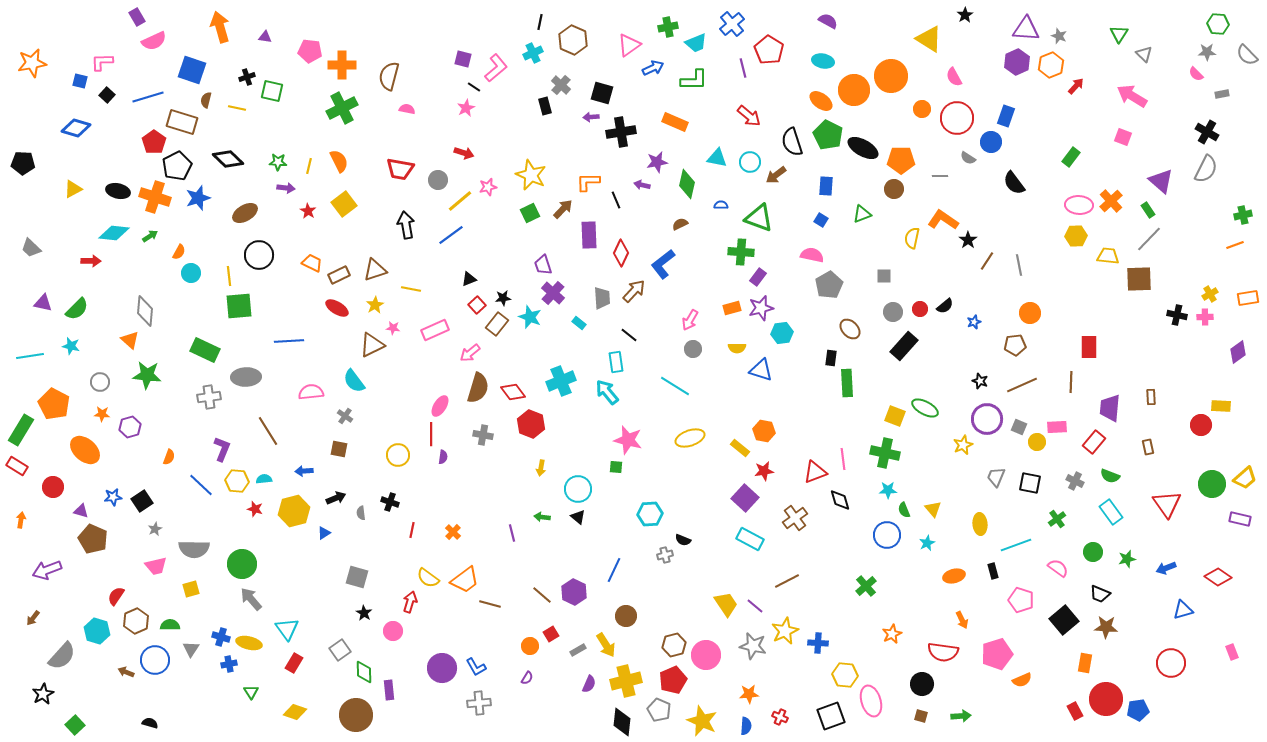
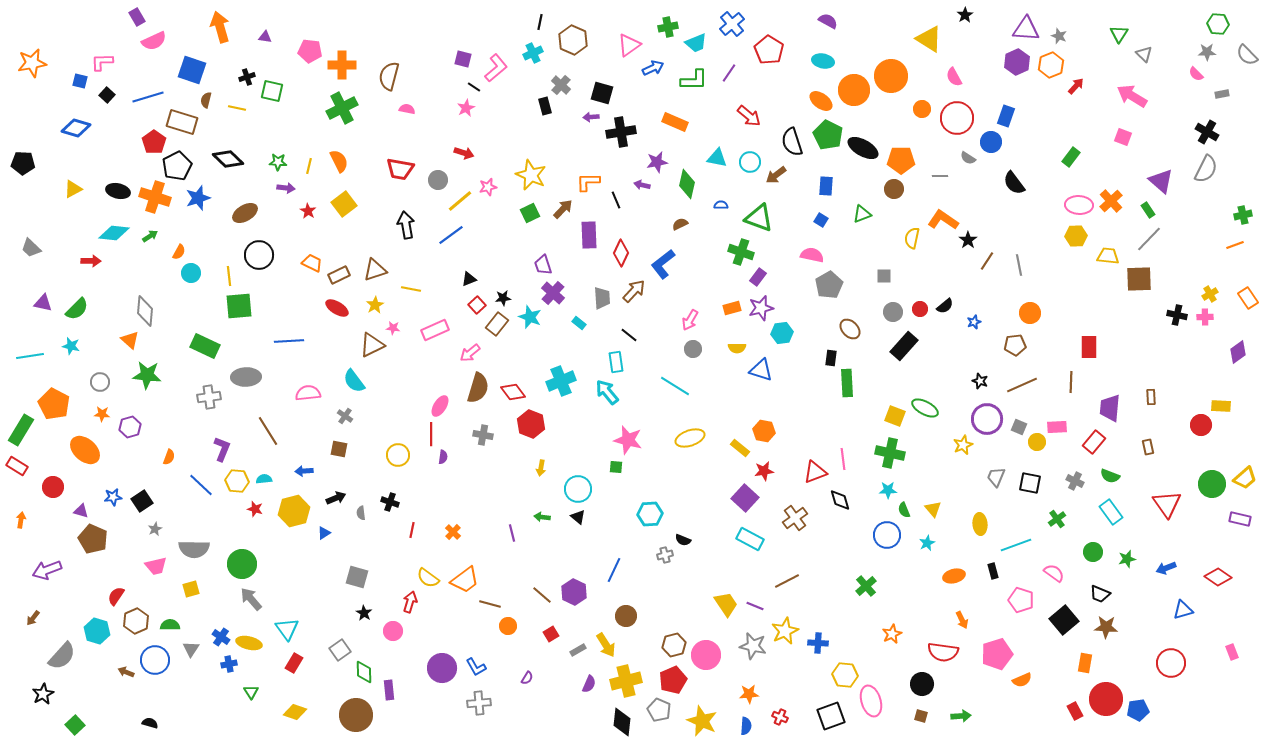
purple line at (743, 68): moved 14 px left, 5 px down; rotated 48 degrees clockwise
green cross at (741, 252): rotated 15 degrees clockwise
orange rectangle at (1248, 298): rotated 65 degrees clockwise
green rectangle at (205, 350): moved 4 px up
pink semicircle at (311, 392): moved 3 px left, 1 px down
green cross at (885, 453): moved 5 px right
pink semicircle at (1058, 568): moved 4 px left, 5 px down
purple line at (755, 606): rotated 18 degrees counterclockwise
blue cross at (221, 637): rotated 18 degrees clockwise
orange circle at (530, 646): moved 22 px left, 20 px up
